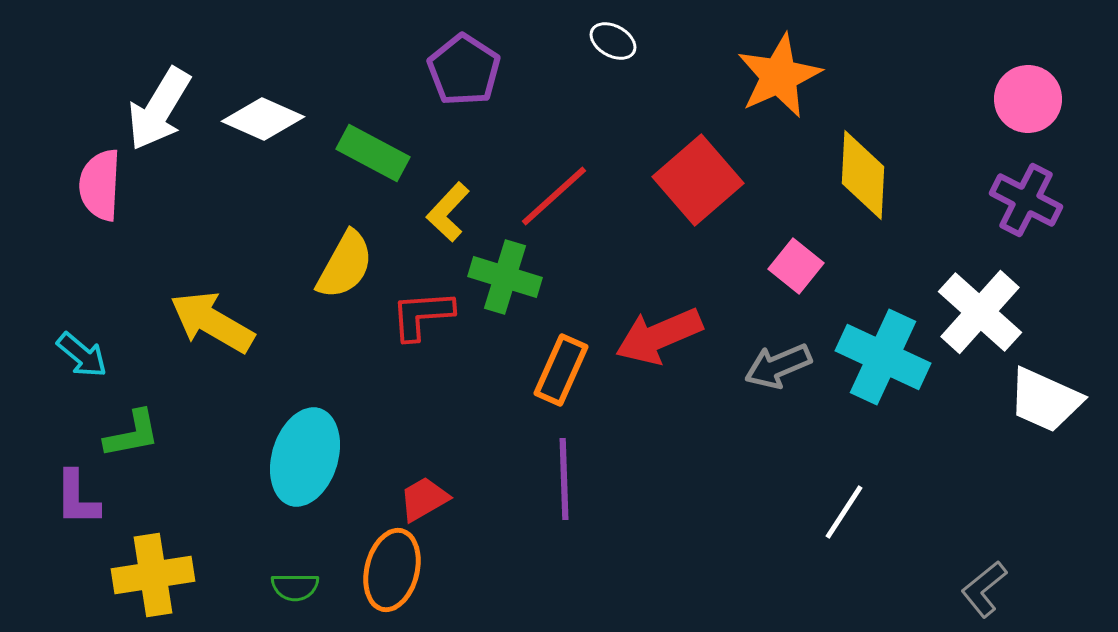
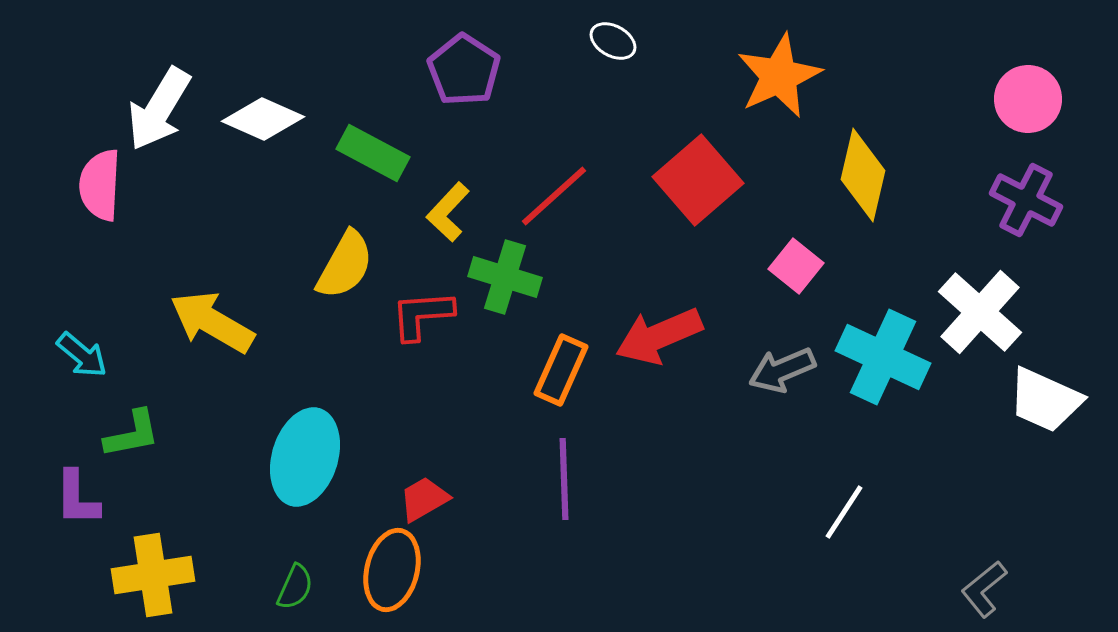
yellow diamond: rotated 10 degrees clockwise
gray arrow: moved 4 px right, 4 px down
green semicircle: rotated 66 degrees counterclockwise
